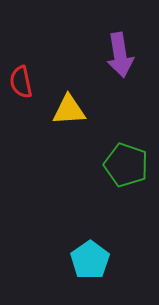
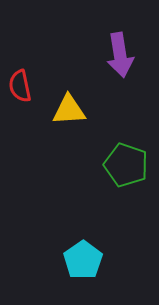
red semicircle: moved 1 px left, 4 px down
cyan pentagon: moved 7 px left
